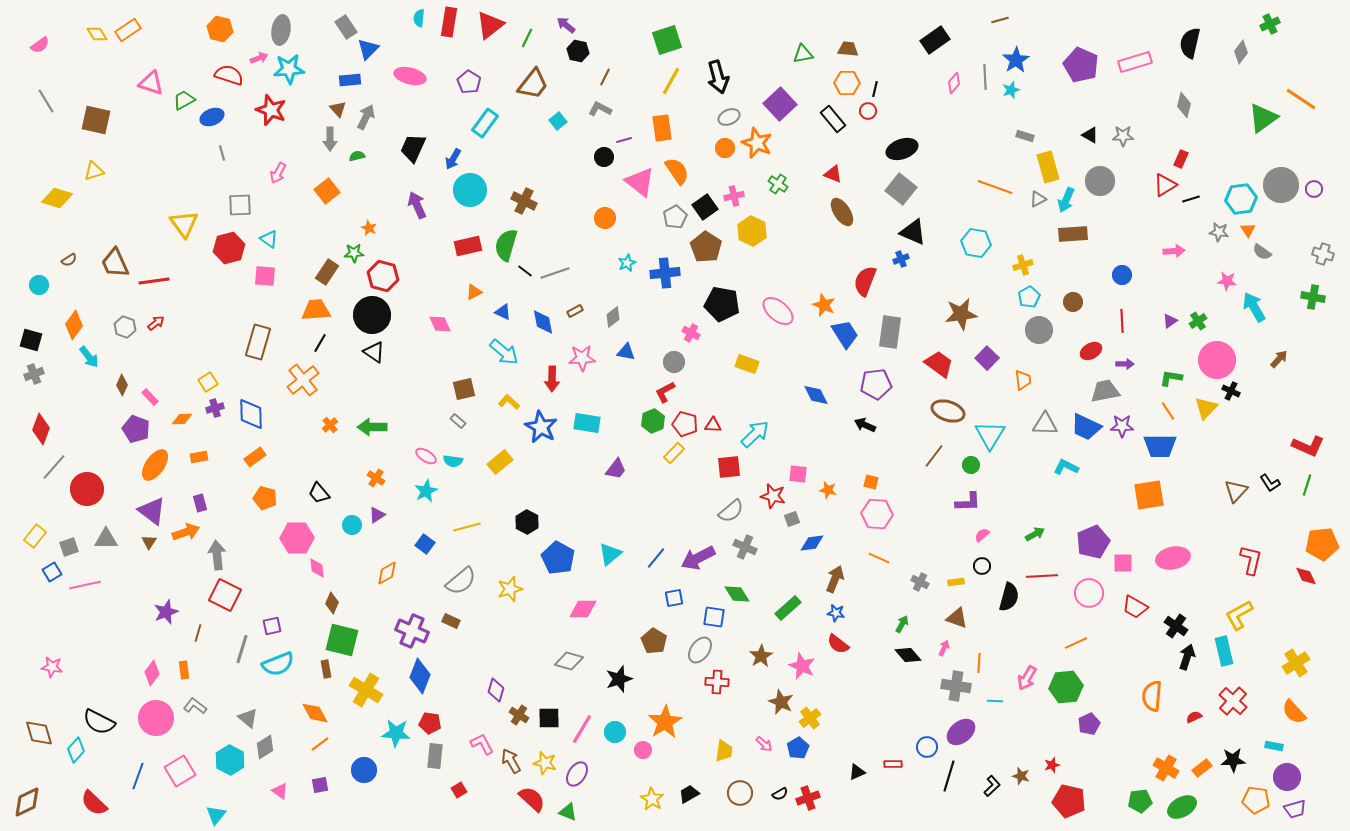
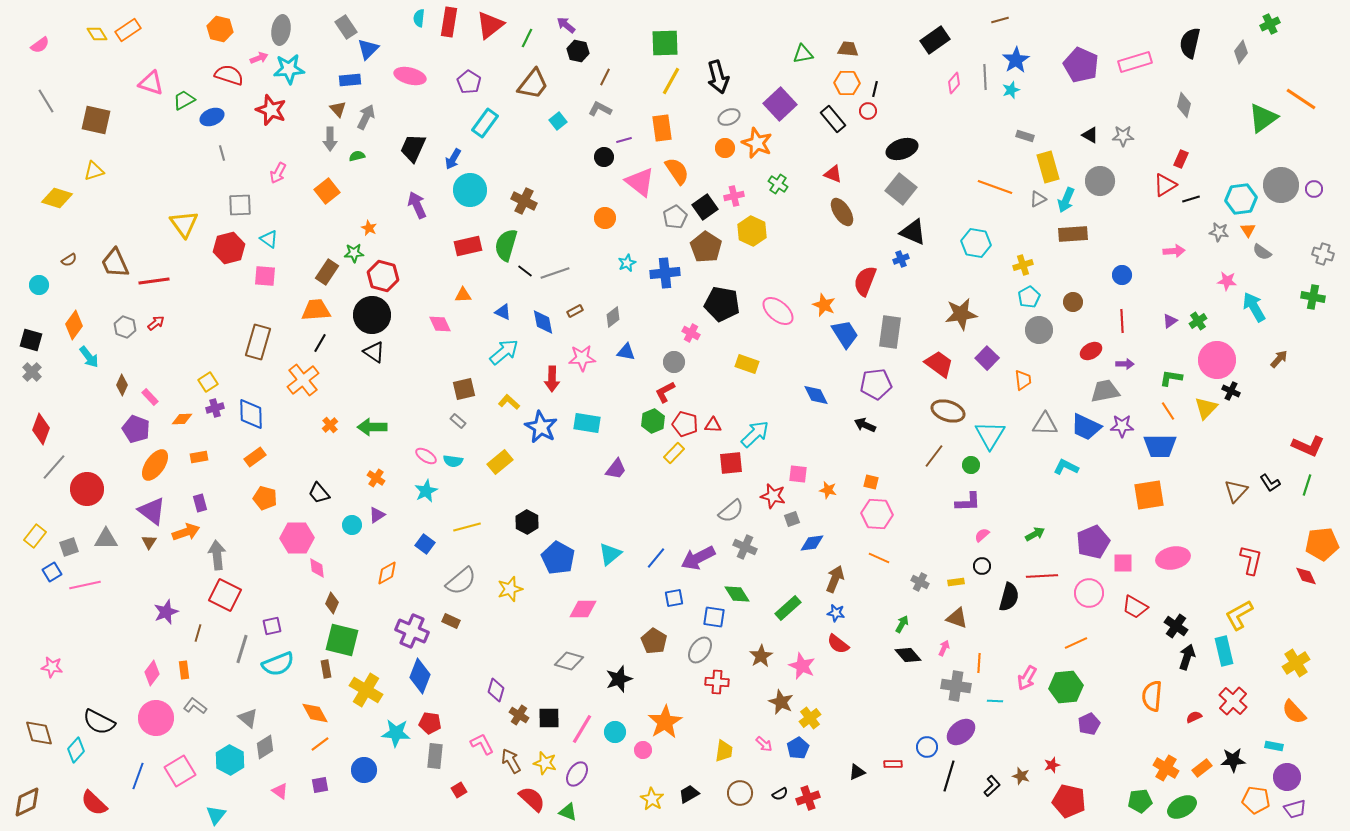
green square at (667, 40): moved 2 px left, 3 px down; rotated 16 degrees clockwise
orange triangle at (474, 292): moved 11 px left, 3 px down; rotated 24 degrees clockwise
cyan arrow at (504, 352): rotated 80 degrees counterclockwise
gray cross at (34, 374): moved 2 px left, 2 px up; rotated 24 degrees counterclockwise
red square at (729, 467): moved 2 px right, 4 px up
